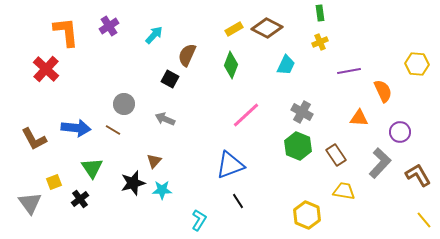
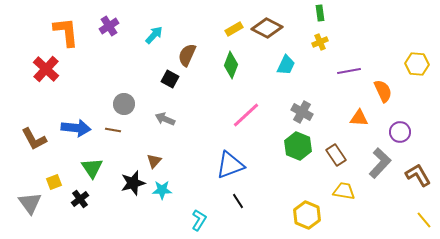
brown line at (113, 130): rotated 21 degrees counterclockwise
